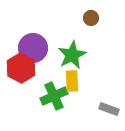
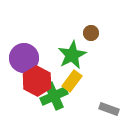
brown circle: moved 15 px down
purple circle: moved 9 px left, 10 px down
red hexagon: moved 16 px right, 13 px down
yellow rectangle: rotated 40 degrees clockwise
